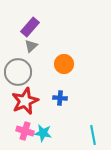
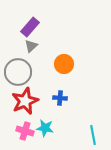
cyan star: moved 2 px right, 5 px up
